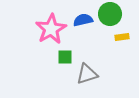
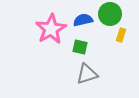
yellow rectangle: moved 1 px left, 2 px up; rotated 64 degrees counterclockwise
green square: moved 15 px right, 10 px up; rotated 14 degrees clockwise
